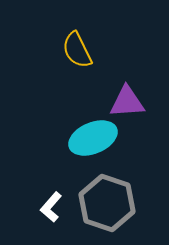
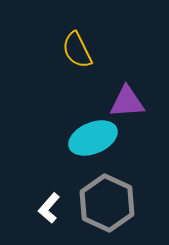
gray hexagon: rotated 6 degrees clockwise
white L-shape: moved 2 px left, 1 px down
